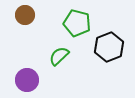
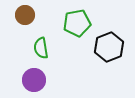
green pentagon: rotated 24 degrees counterclockwise
green semicircle: moved 18 px left, 8 px up; rotated 55 degrees counterclockwise
purple circle: moved 7 px right
